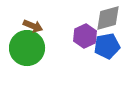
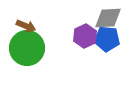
gray diamond: rotated 12 degrees clockwise
brown arrow: moved 7 px left
blue pentagon: moved 7 px up; rotated 15 degrees clockwise
